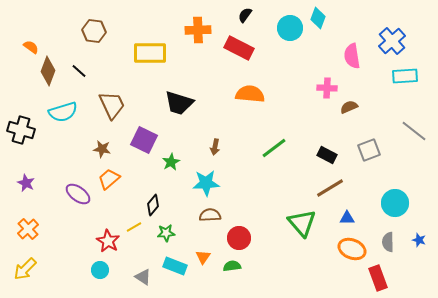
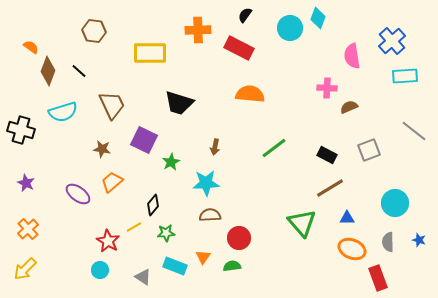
orange trapezoid at (109, 179): moved 3 px right, 3 px down
